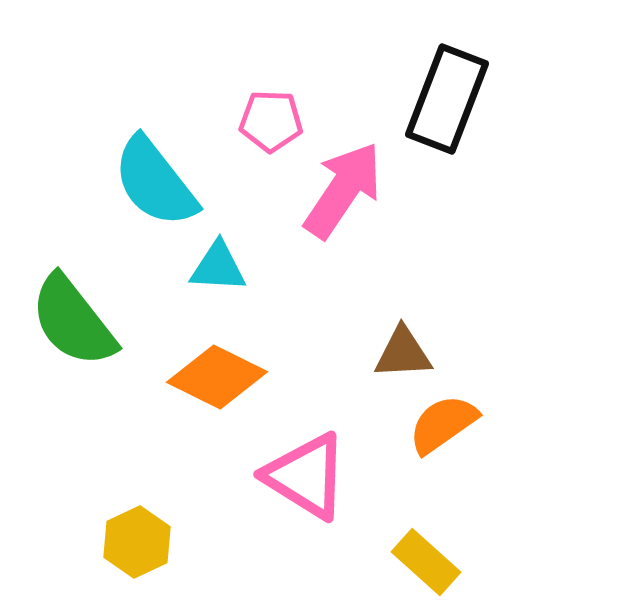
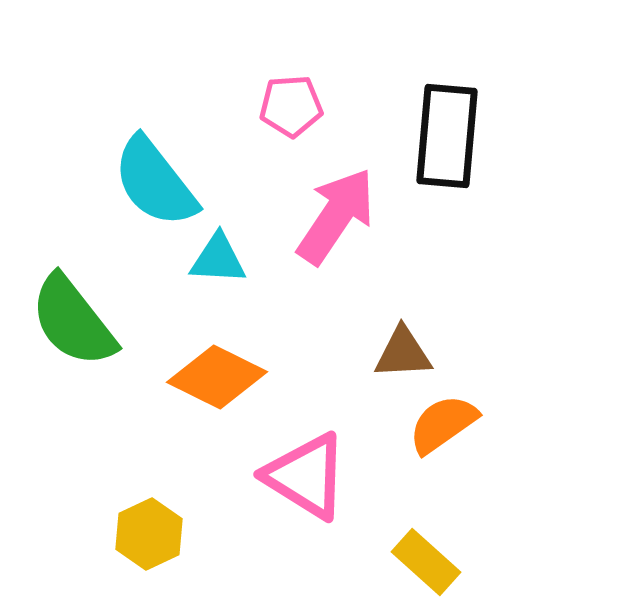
black rectangle: moved 37 px down; rotated 16 degrees counterclockwise
pink pentagon: moved 20 px right, 15 px up; rotated 6 degrees counterclockwise
pink arrow: moved 7 px left, 26 px down
cyan triangle: moved 8 px up
yellow hexagon: moved 12 px right, 8 px up
